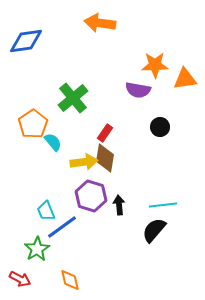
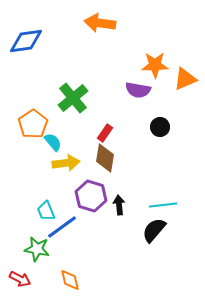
orange triangle: rotated 15 degrees counterclockwise
yellow arrow: moved 18 px left, 1 px down
green star: rotated 30 degrees counterclockwise
